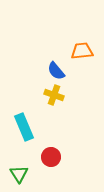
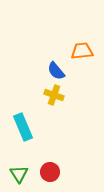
cyan rectangle: moved 1 px left
red circle: moved 1 px left, 15 px down
